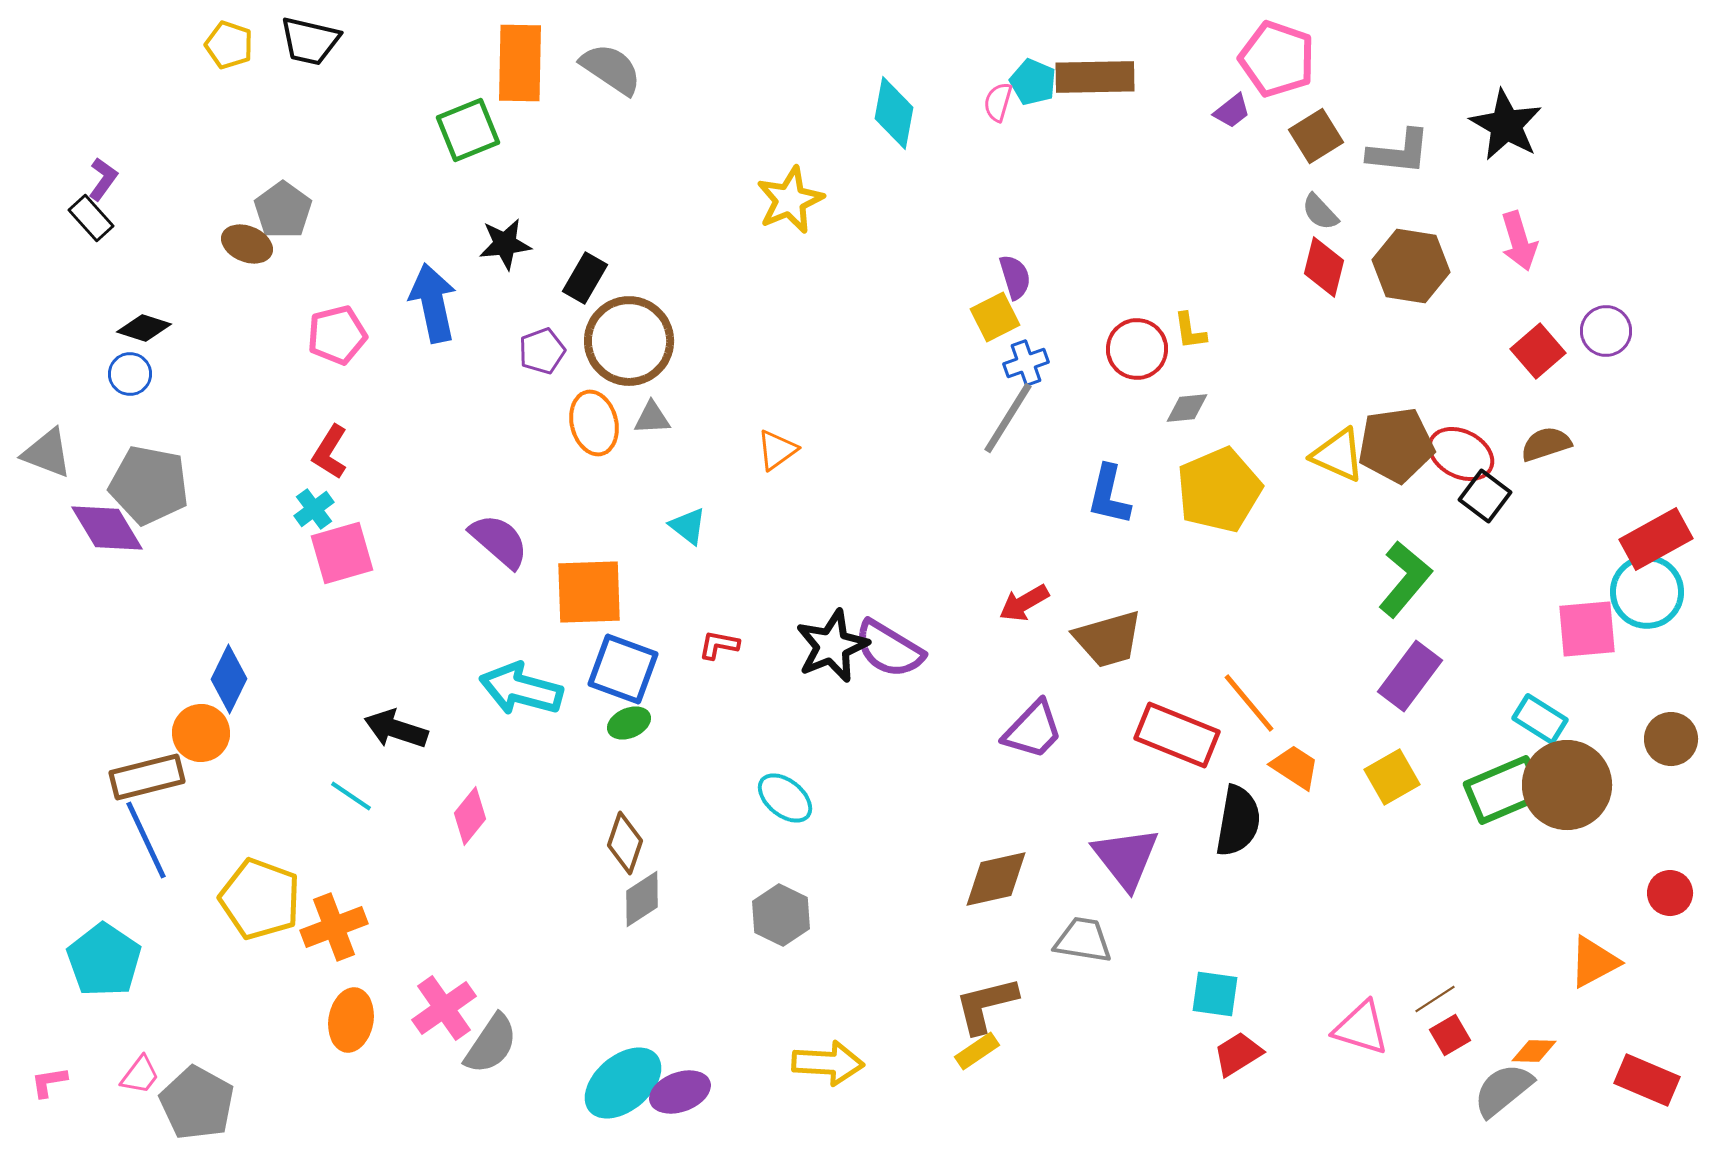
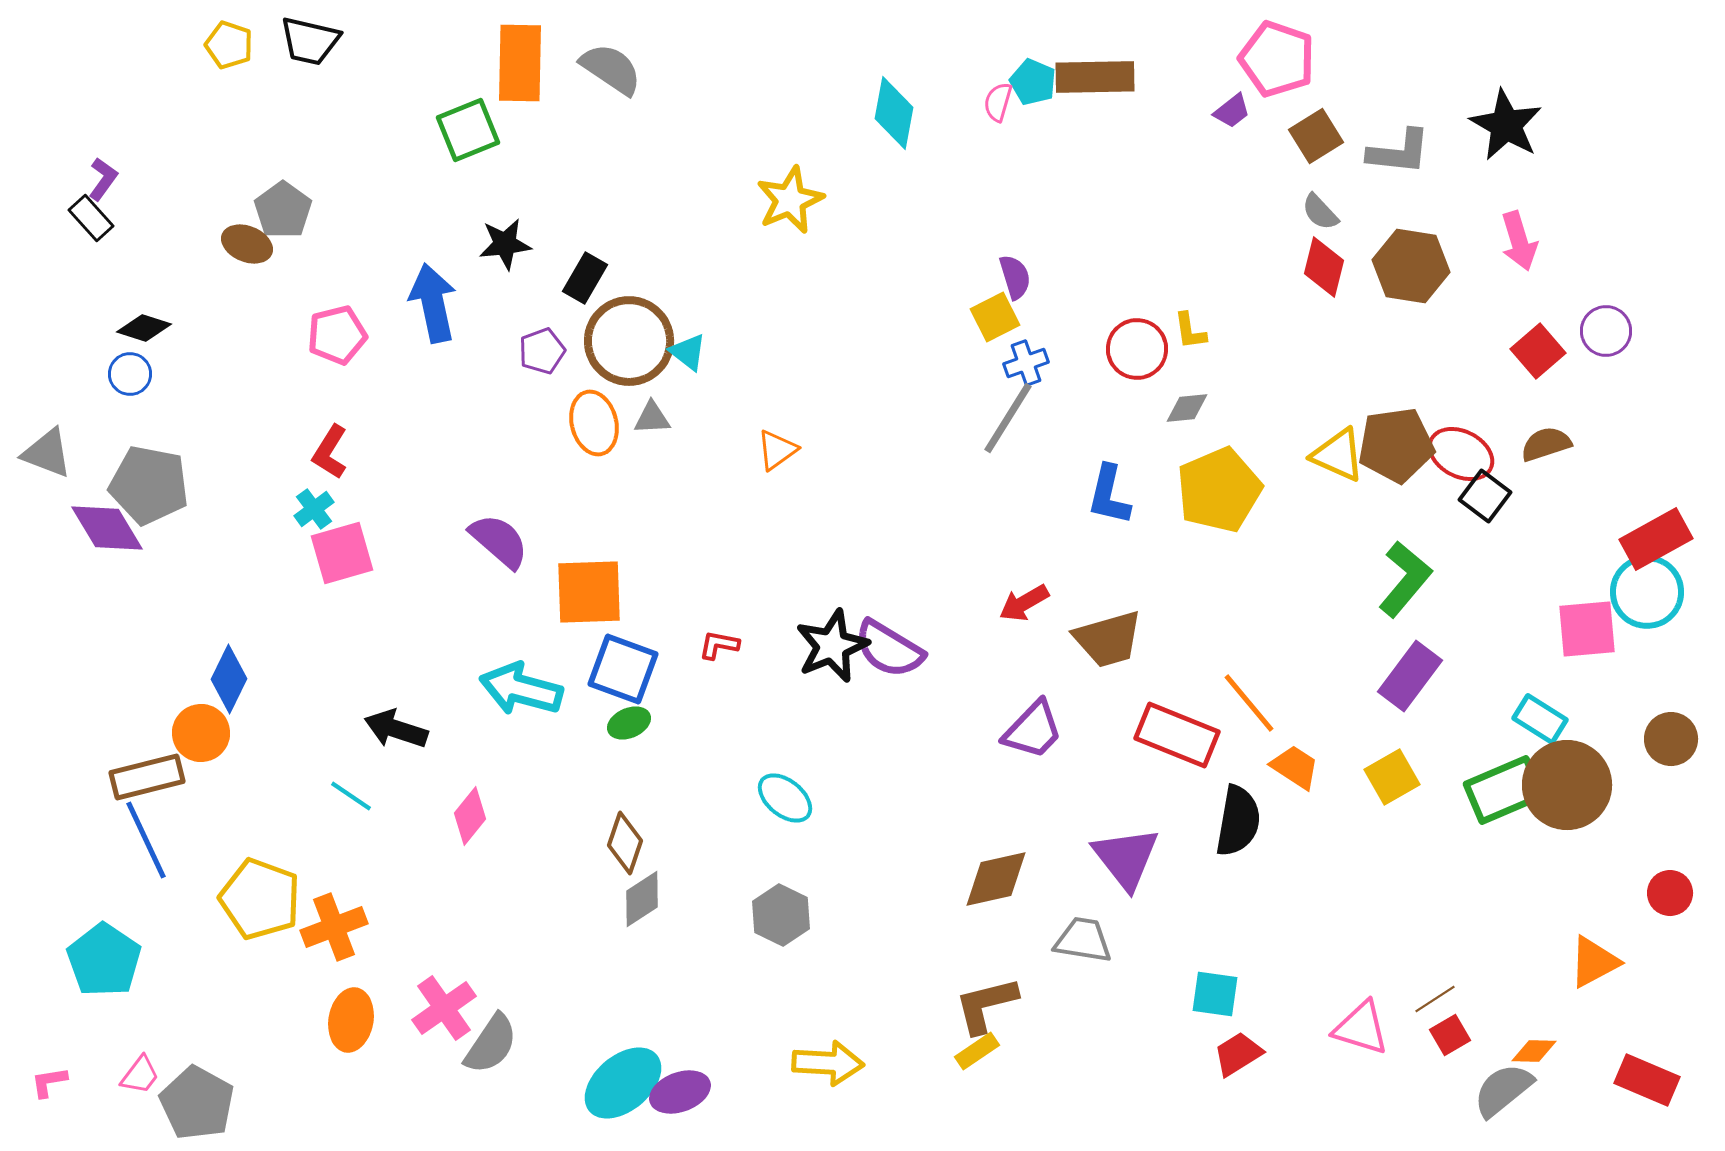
cyan triangle at (688, 526): moved 174 px up
